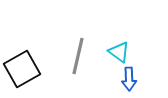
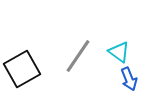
gray line: rotated 21 degrees clockwise
blue arrow: rotated 20 degrees counterclockwise
